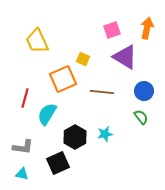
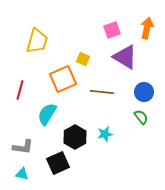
yellow trapezoid: rotated 140 degrees counterclockwise
blue circle: moved 1 px down
red line: moved 5 px left, 8 px up
